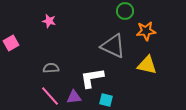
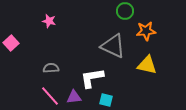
pink square: rotated 14 degrees counterclockwise
